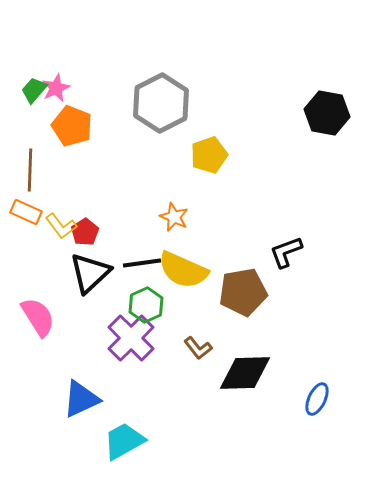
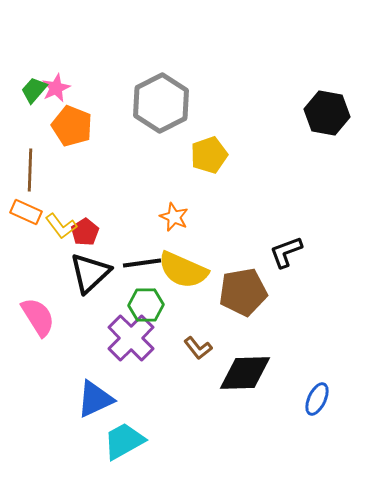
green hexagon: rotated 24 degrees clockwise
blue triangle: moved 14 px right
